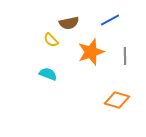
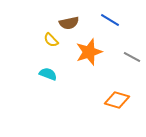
blue line: rotated 60 degrees clockwise
orange star: moved 2 px left
gray line: moved 7 px right, 1 px down; rotated 60 degrees counterclockwise
